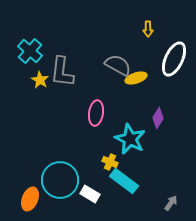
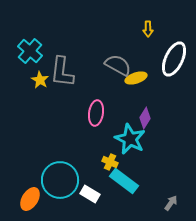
purple diamond: moved 13 px left
orange ellipse: rotated 10 degrees clockwise
